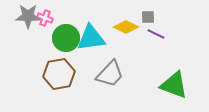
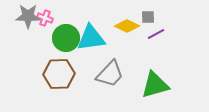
yellow diamond: moved 1 px right, 1 px up
purple line: rotated 54 degrees counterclockwise
brown hexagon: rotated 8 degrees clockwise
green triangle: moved 19 px left; rotated 36 degrees counterclockwise
